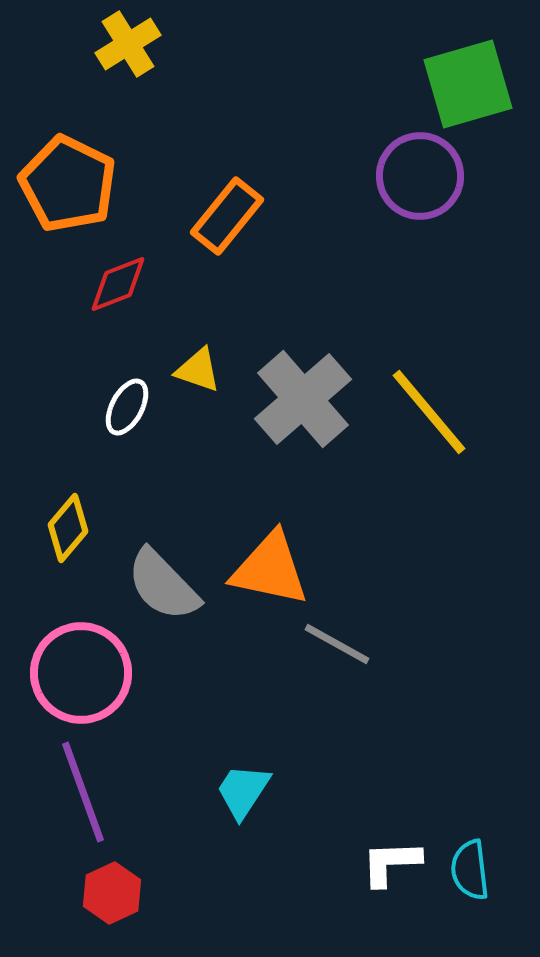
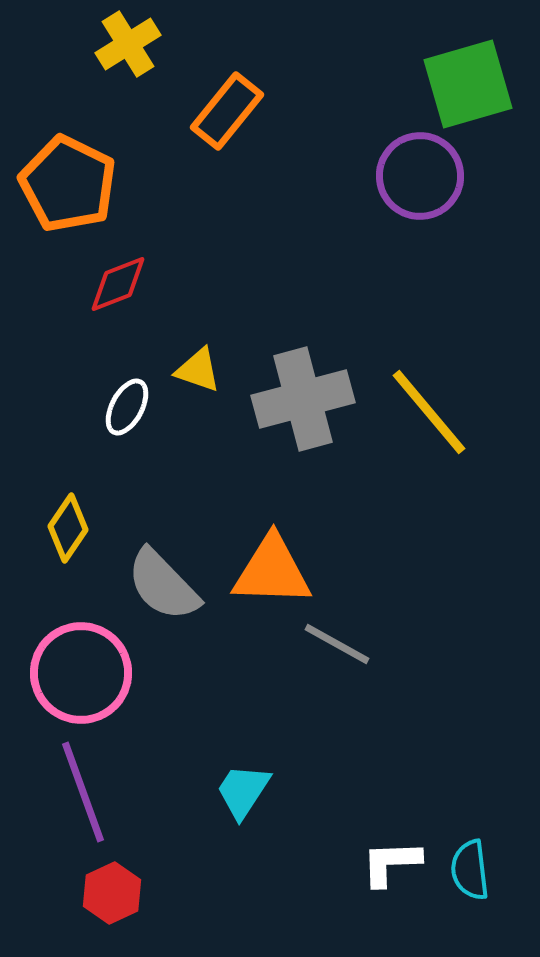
orange rectangle: moved 105 px up
gray cross: rotated 26 degrees clockwise
yellow diamond: rotated 6 degrees counterclockwise
orange triangle: moved 2 px right, 2 px down; rotated 10 degrees counterclockwise
